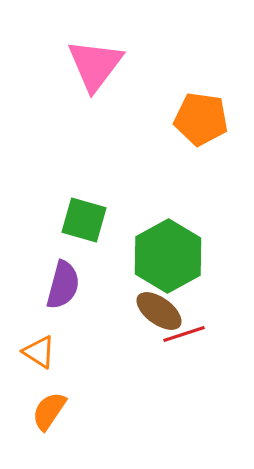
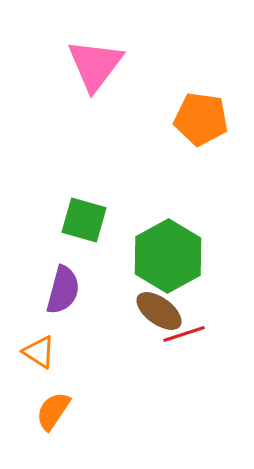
purple semicircle: moved 5 px down
orange semicircle: moved 4 px right
